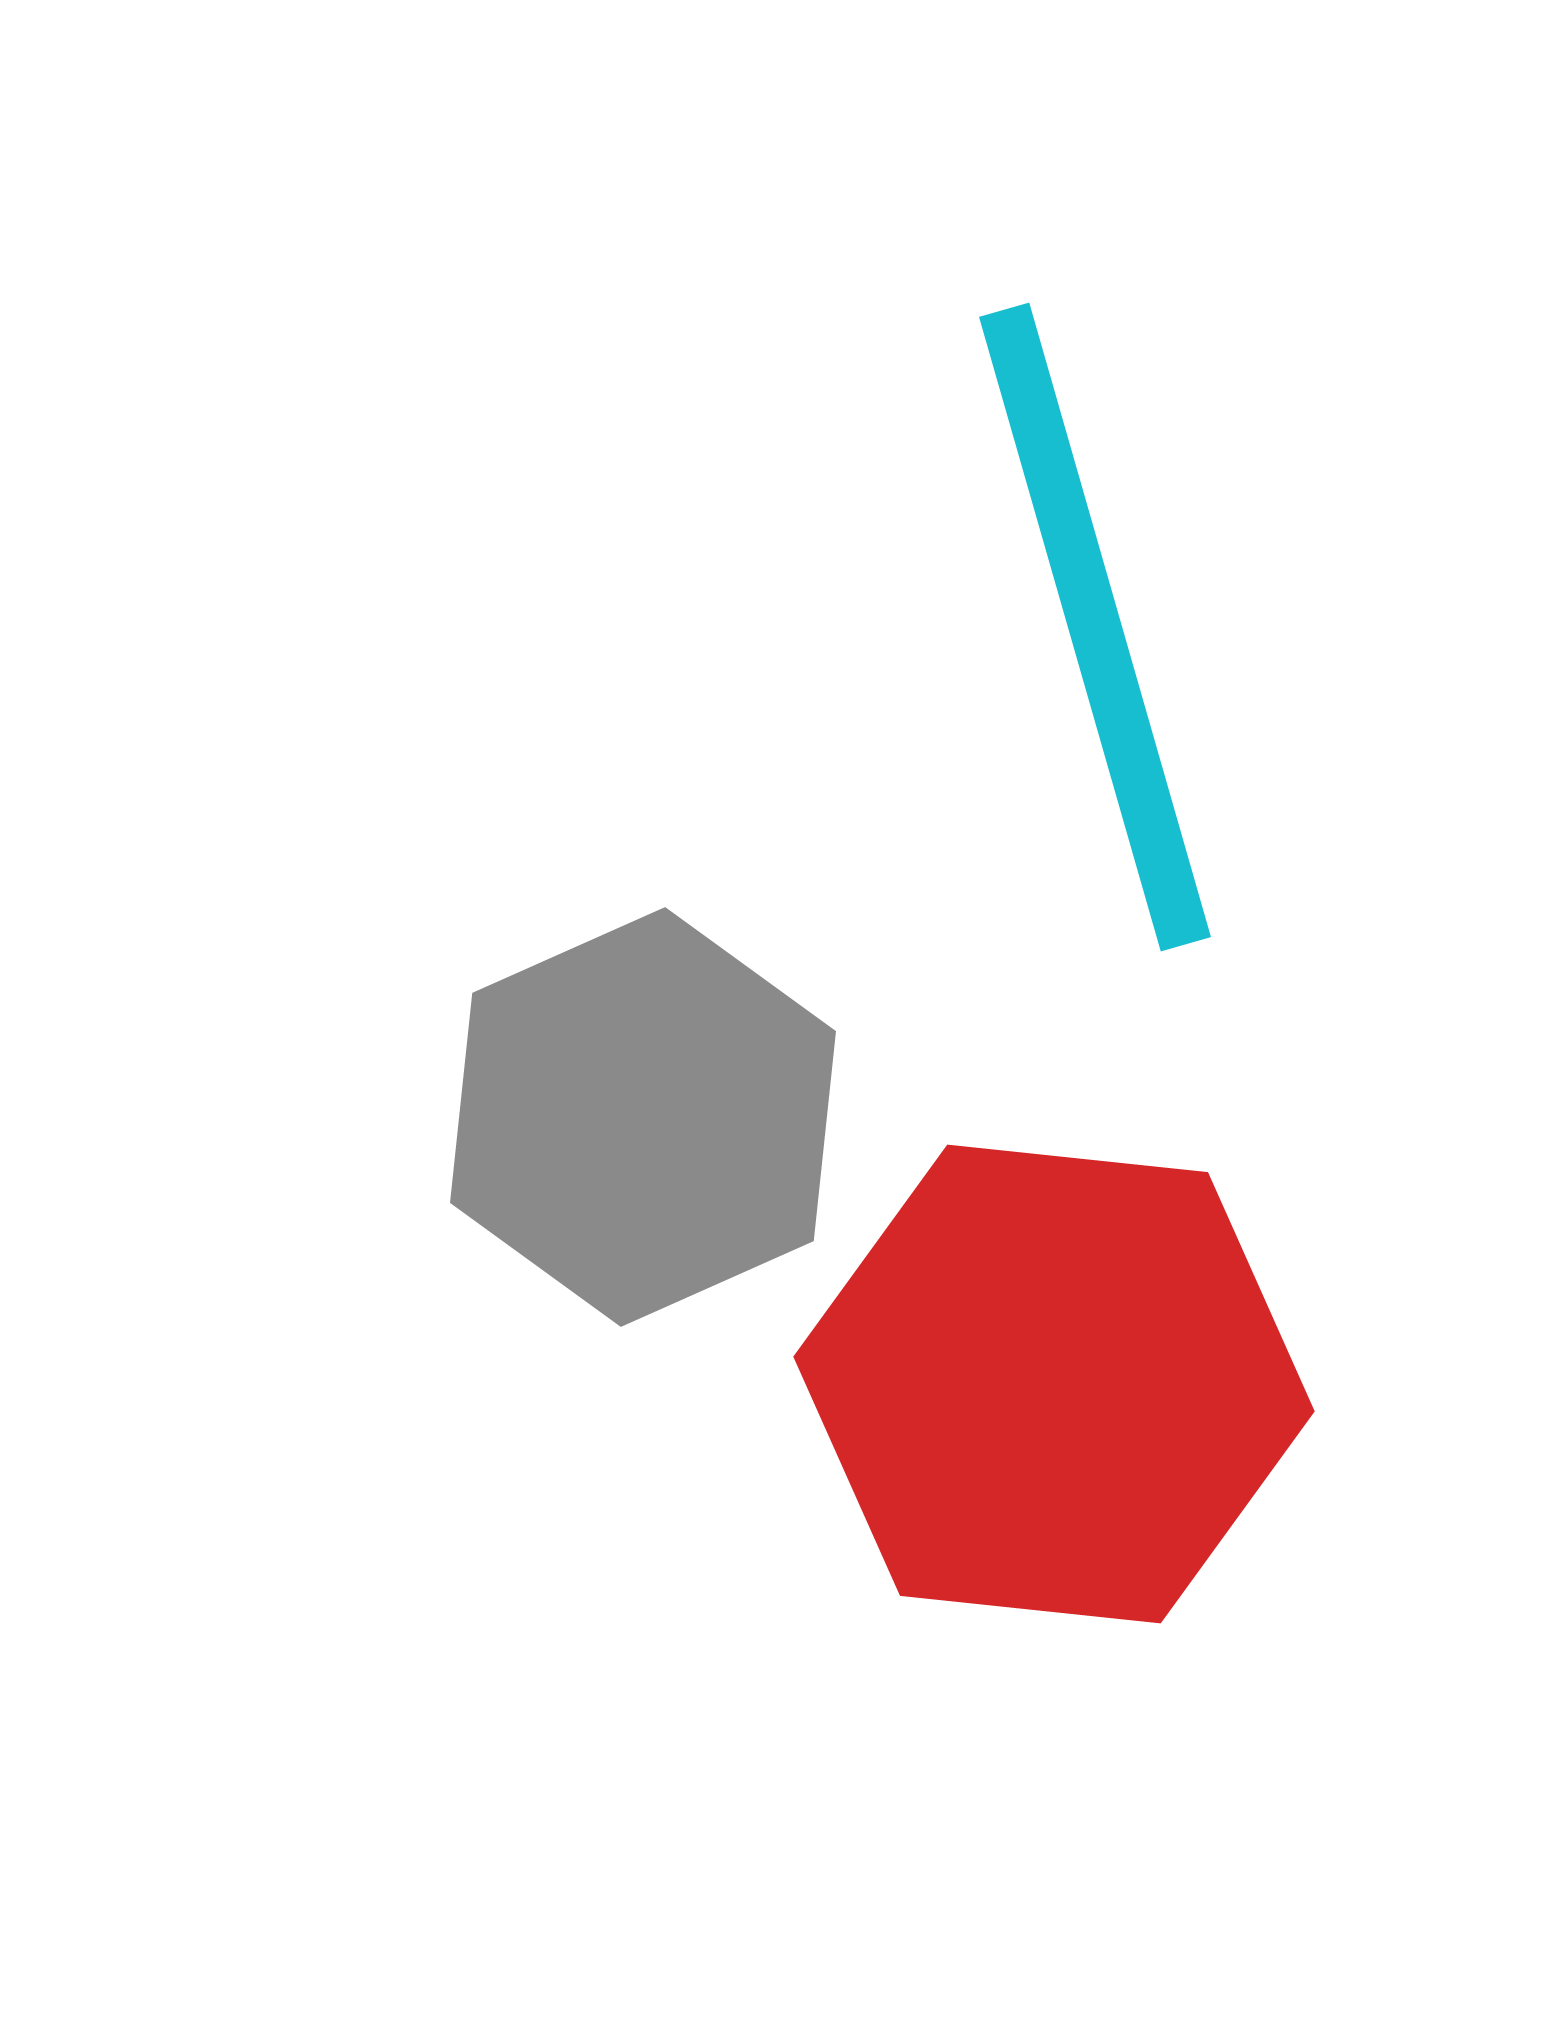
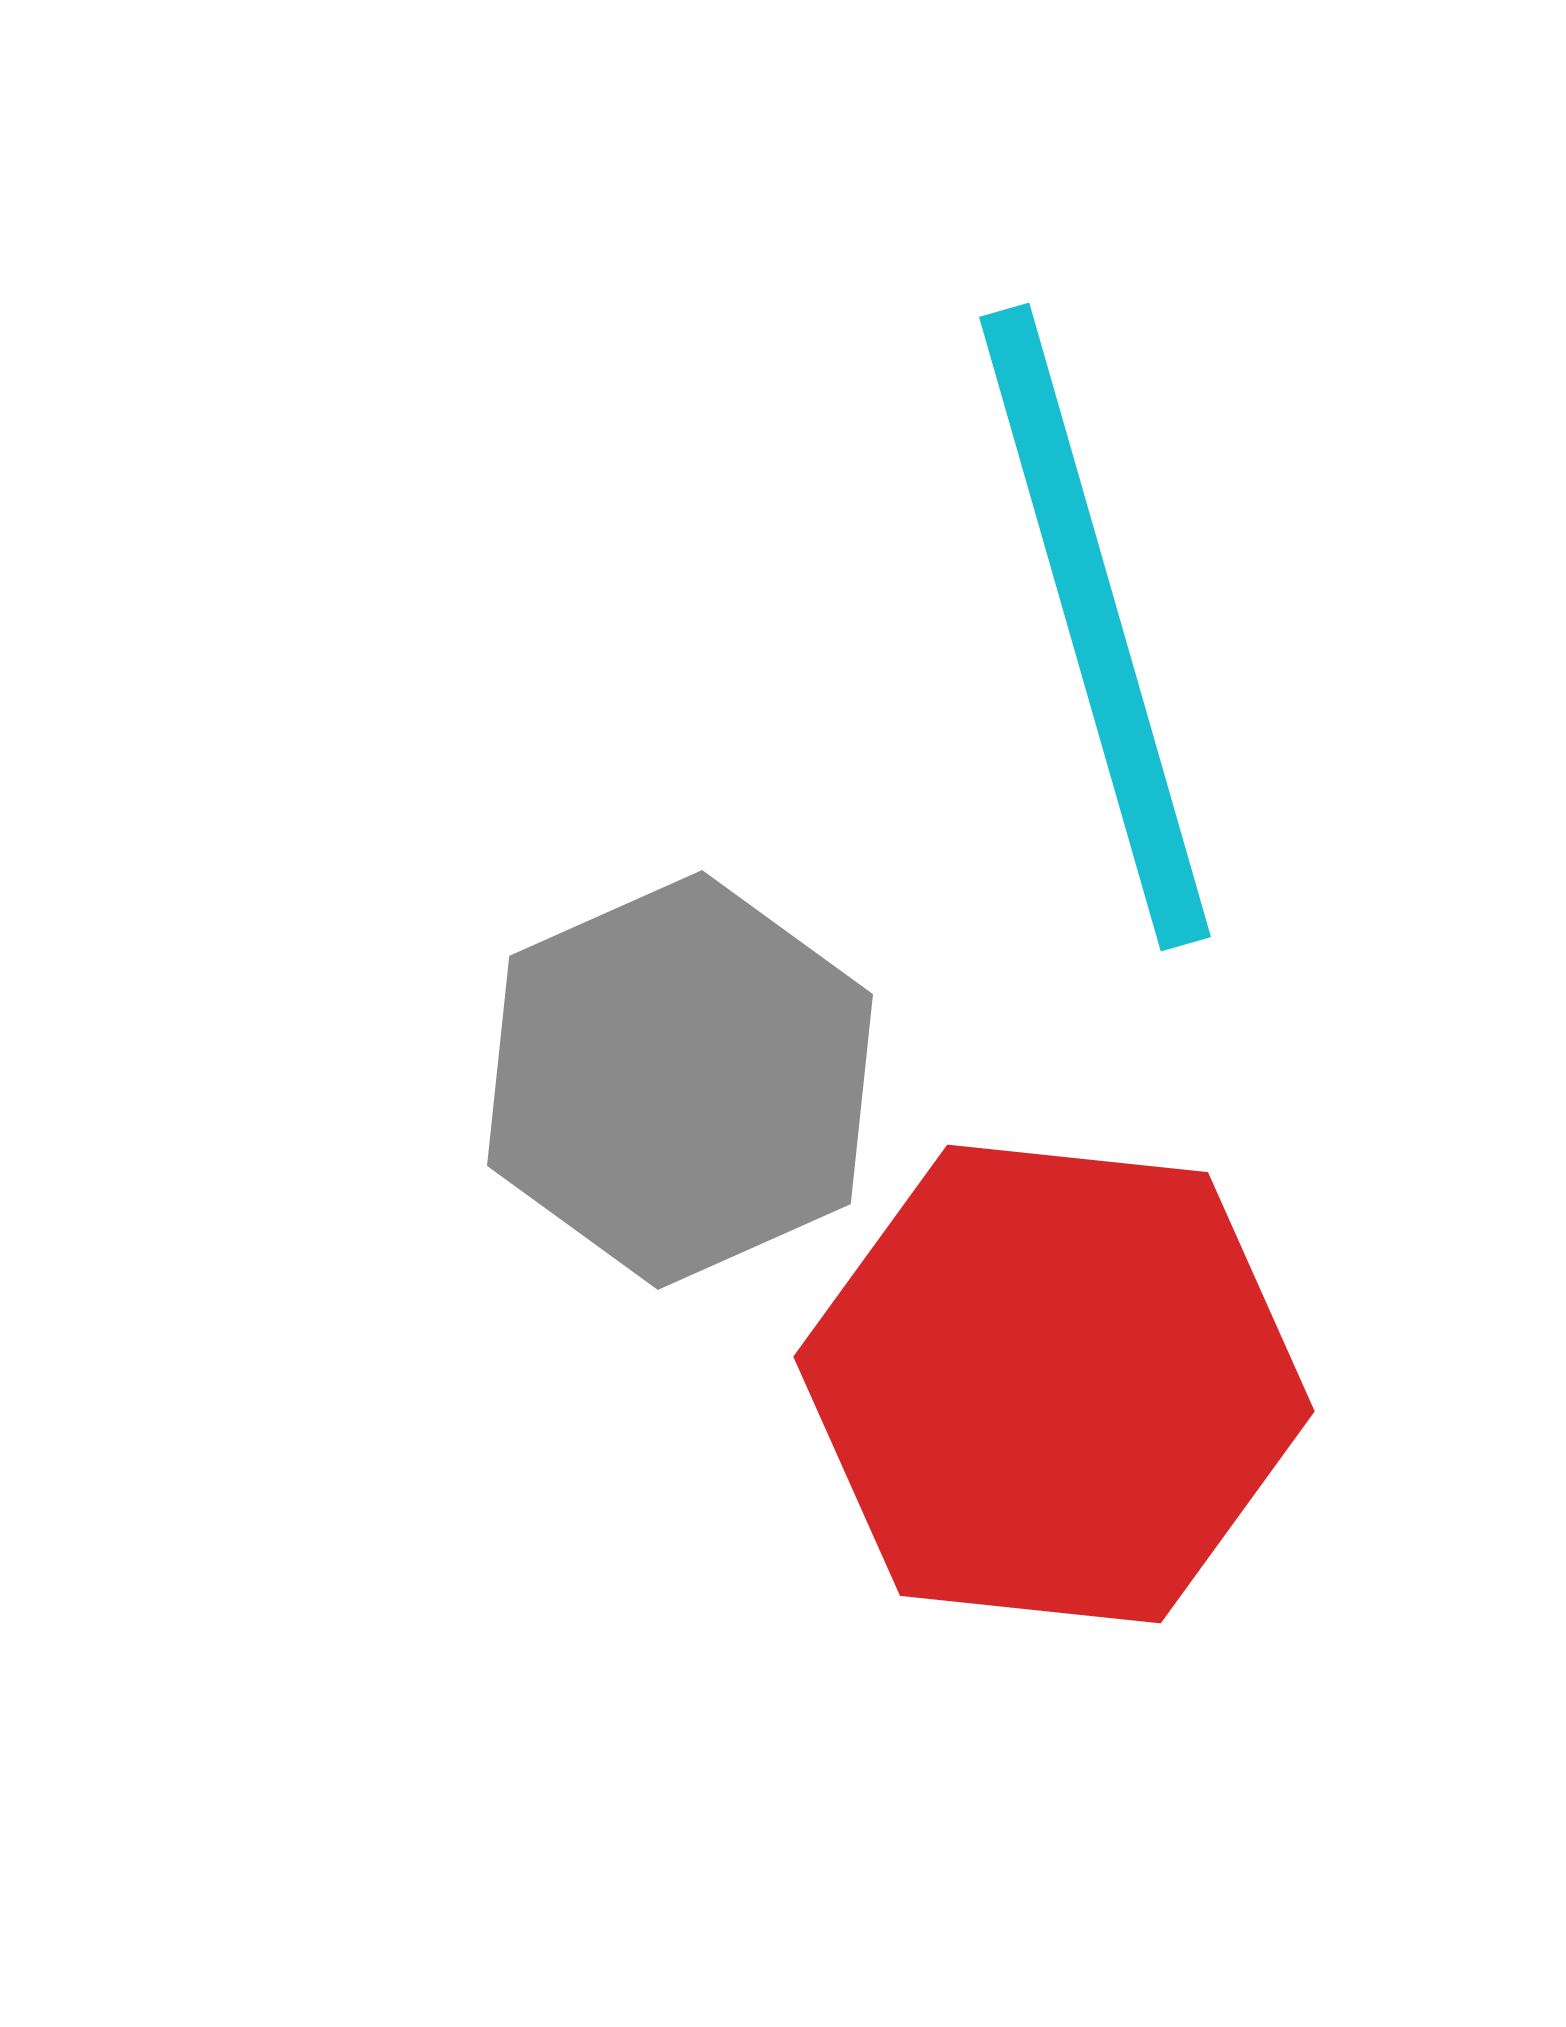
gray hexagon: moved 37 px right, 37 px up
